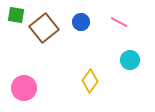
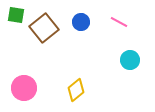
yellow diamond: moved 14 px left, 9 px down; rotated 15 degrees clockwise
